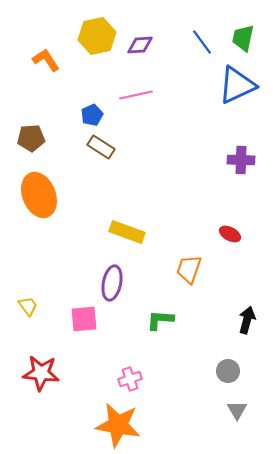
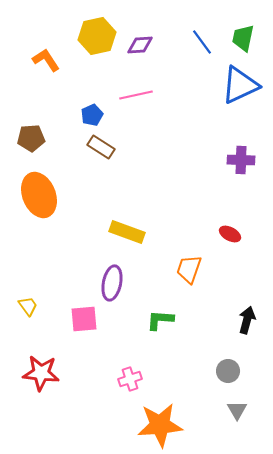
blue triangle: moved 3 px right
orange star: moved 42 px right; rotated 15 degrees counterclockwise
